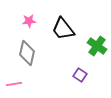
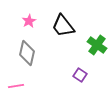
pink star: rotated 24 degrees counterclockwise
black trapezoid: moved 3 px up
green cross: moved 1 px up
pink line: moved 2 px right, 2 px down
